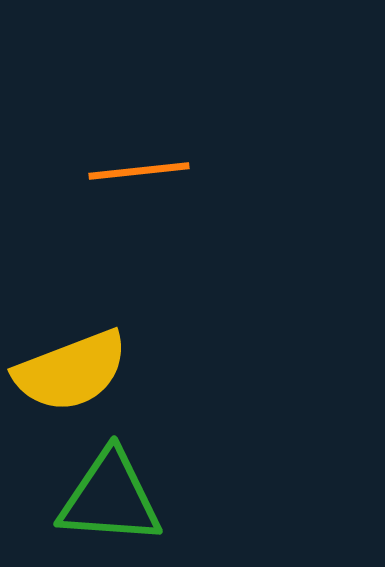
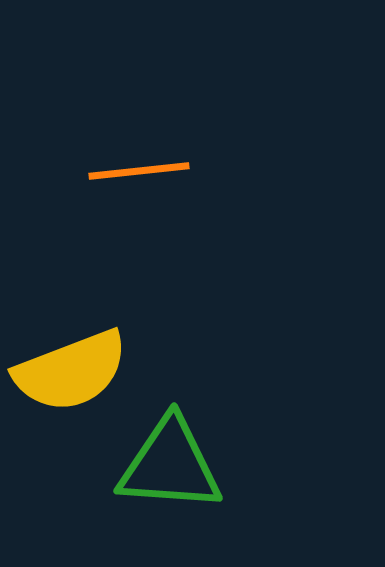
green triangle: moved 60 px right, 33 px up
